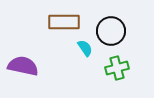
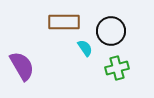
purple semicircle: moved 1 px left; rotated 48 degrees clockwise
